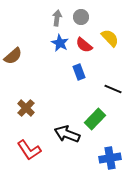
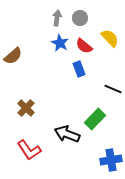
gray circle: moved 1 px left, 1 px down
red semicircle: moved 1 px down
blue rectangle: moved 3 px up
blue cross: moved 1 px right, 2 px down
